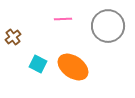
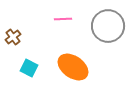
cyan square: moved 9 px left, 4 px down
